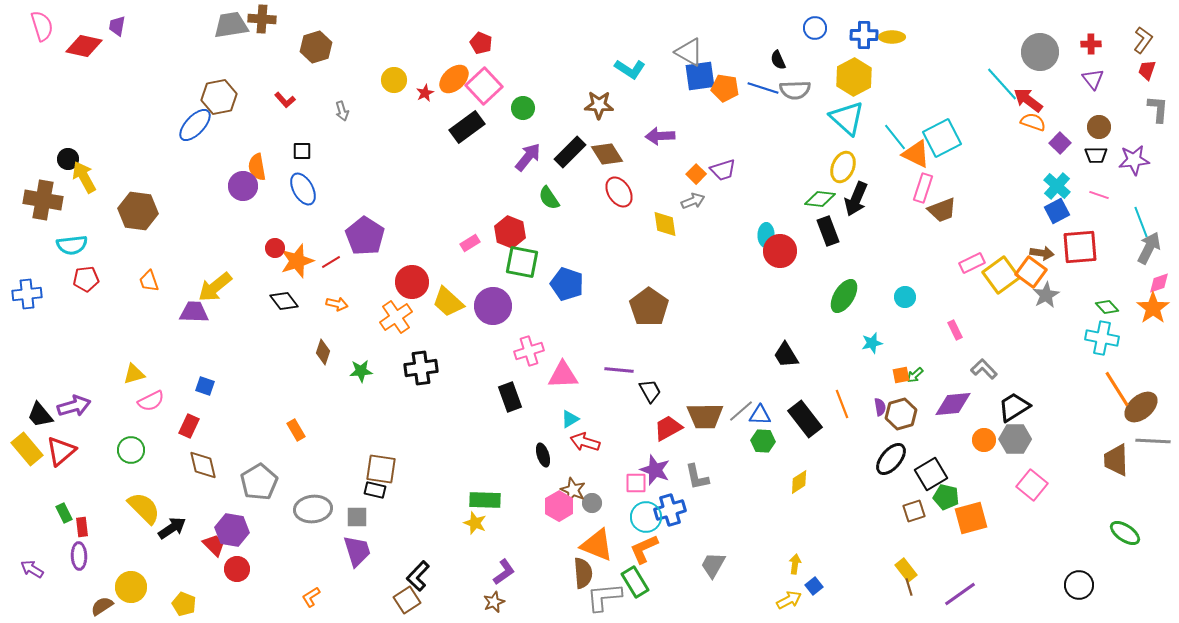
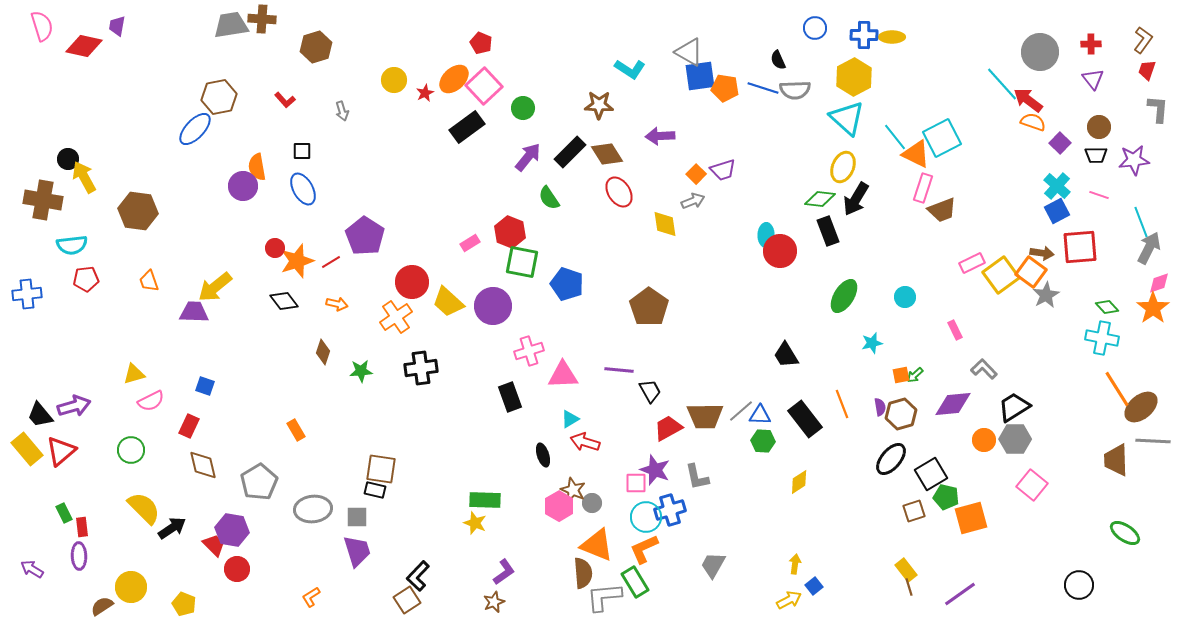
blue ellipse at (195, 125): moved 4 px down
black arrow at (856, 199): rotated 8 degrees clockwise
